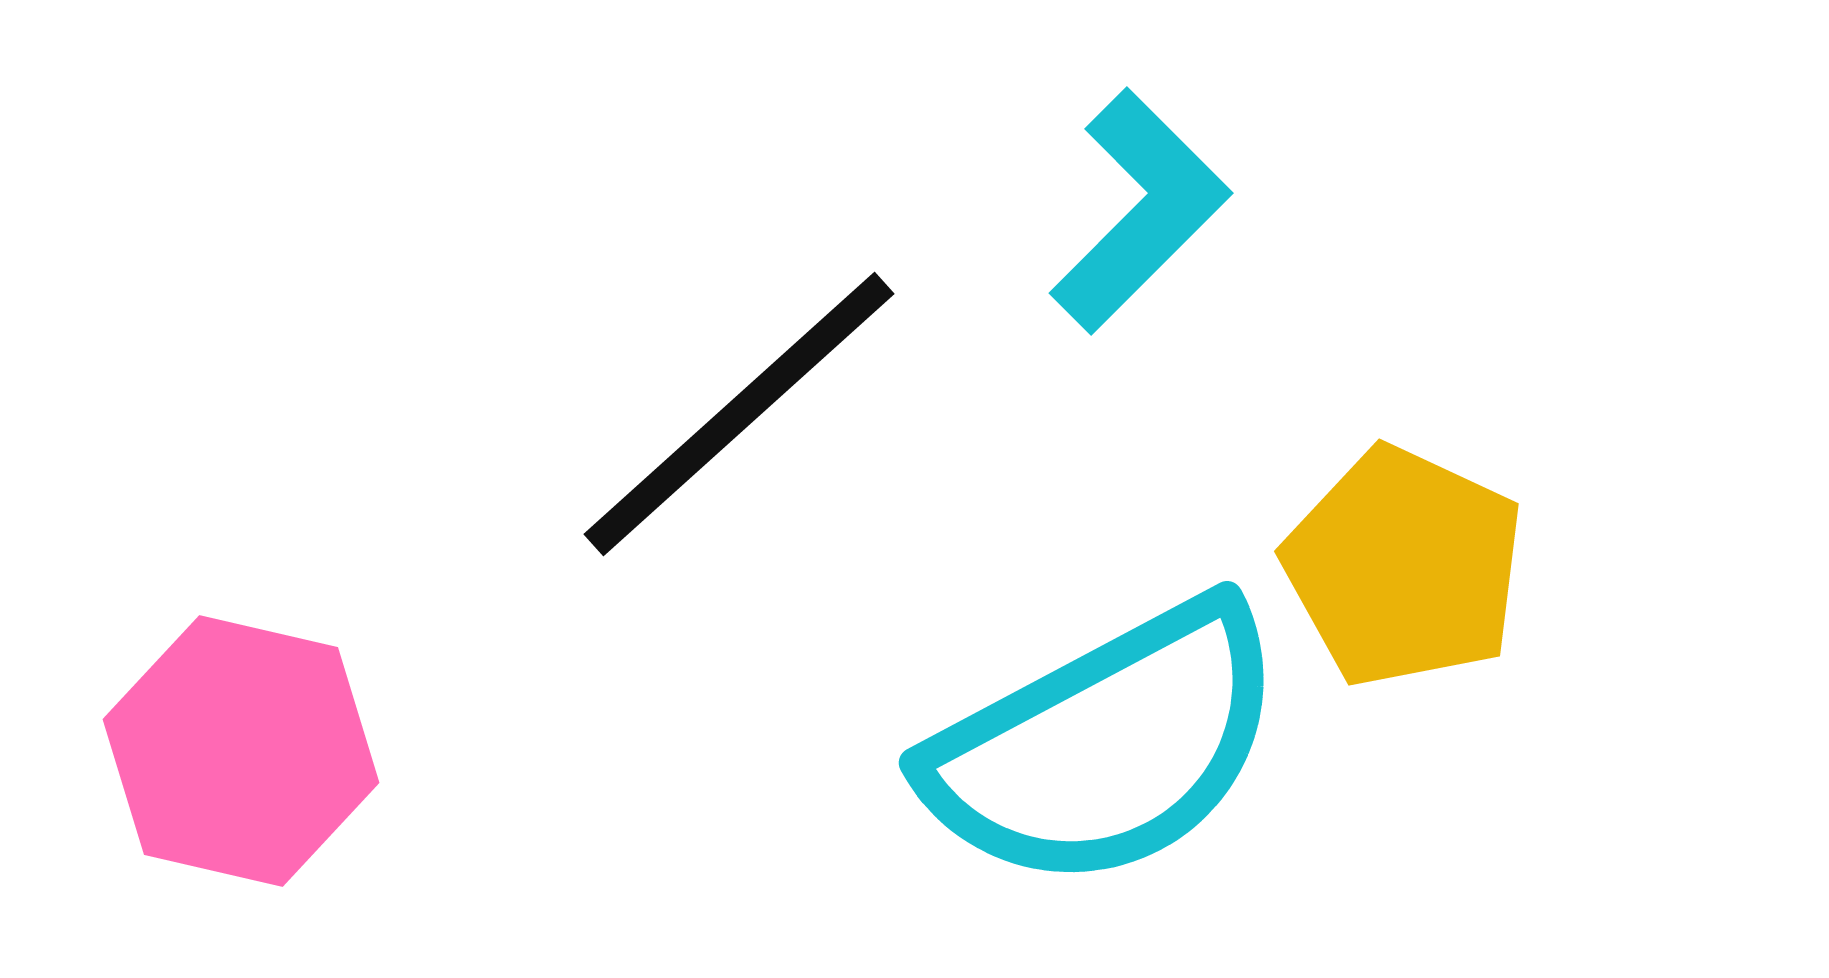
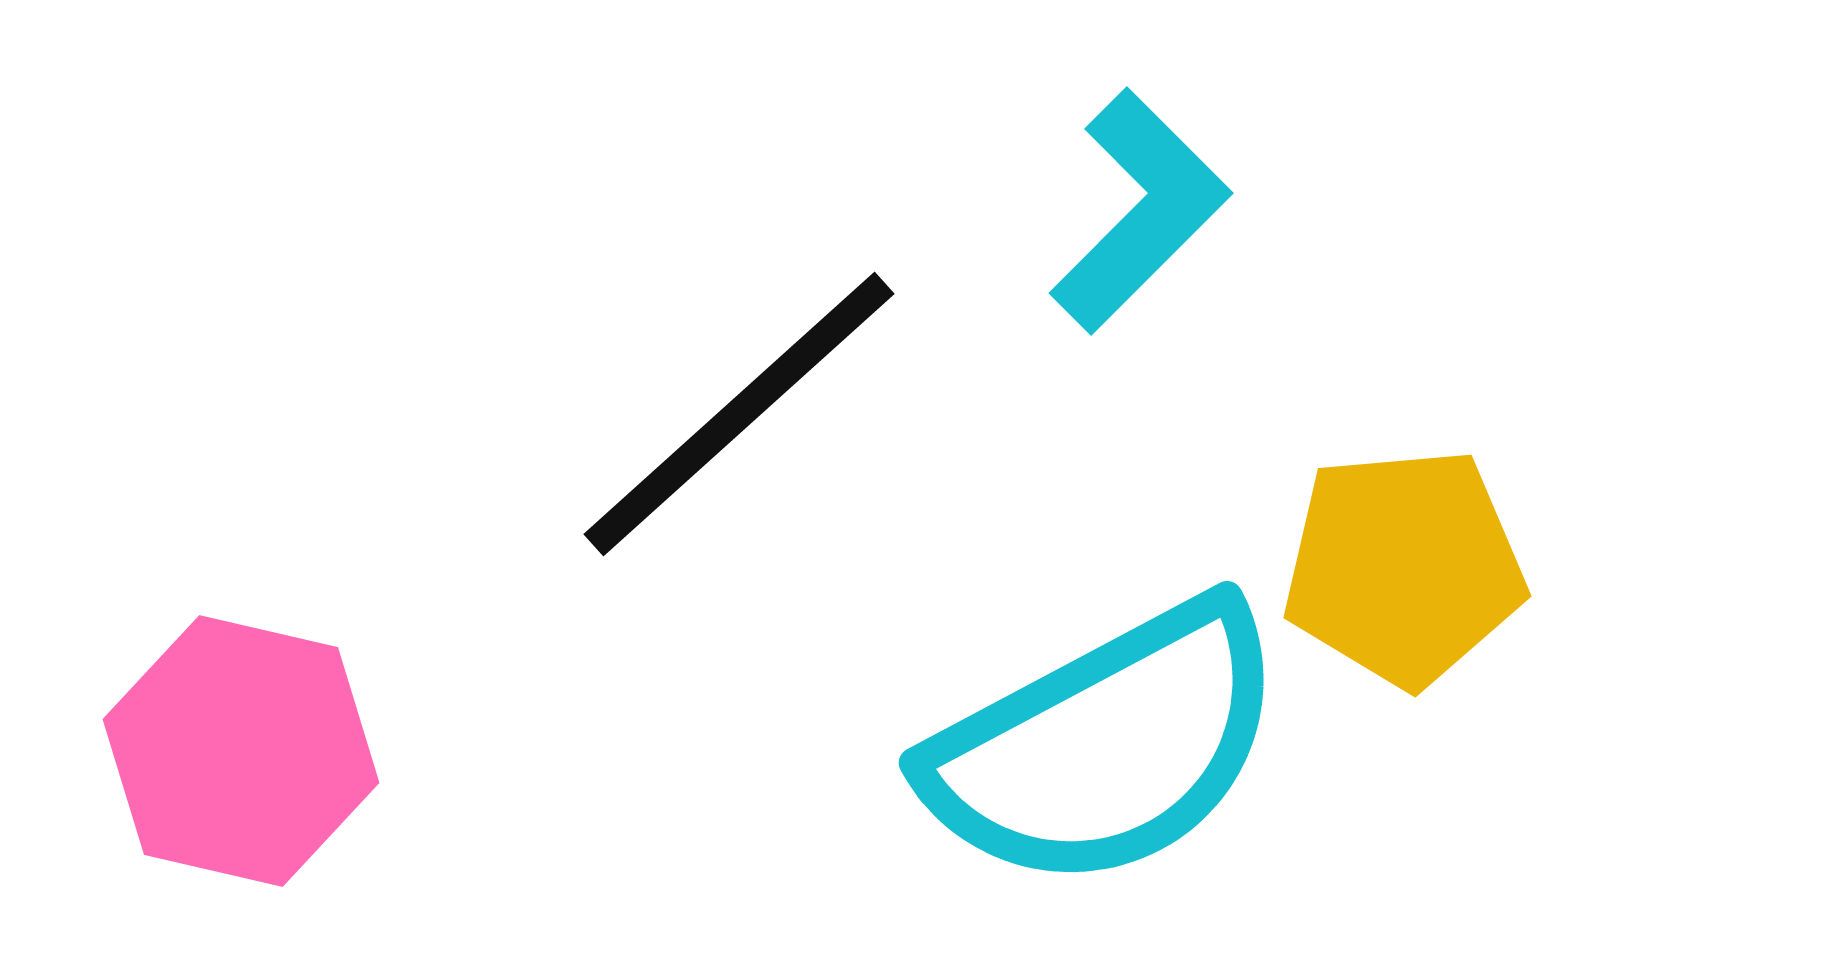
yellow pentagon: rotated 30 degrees counterclockwise
